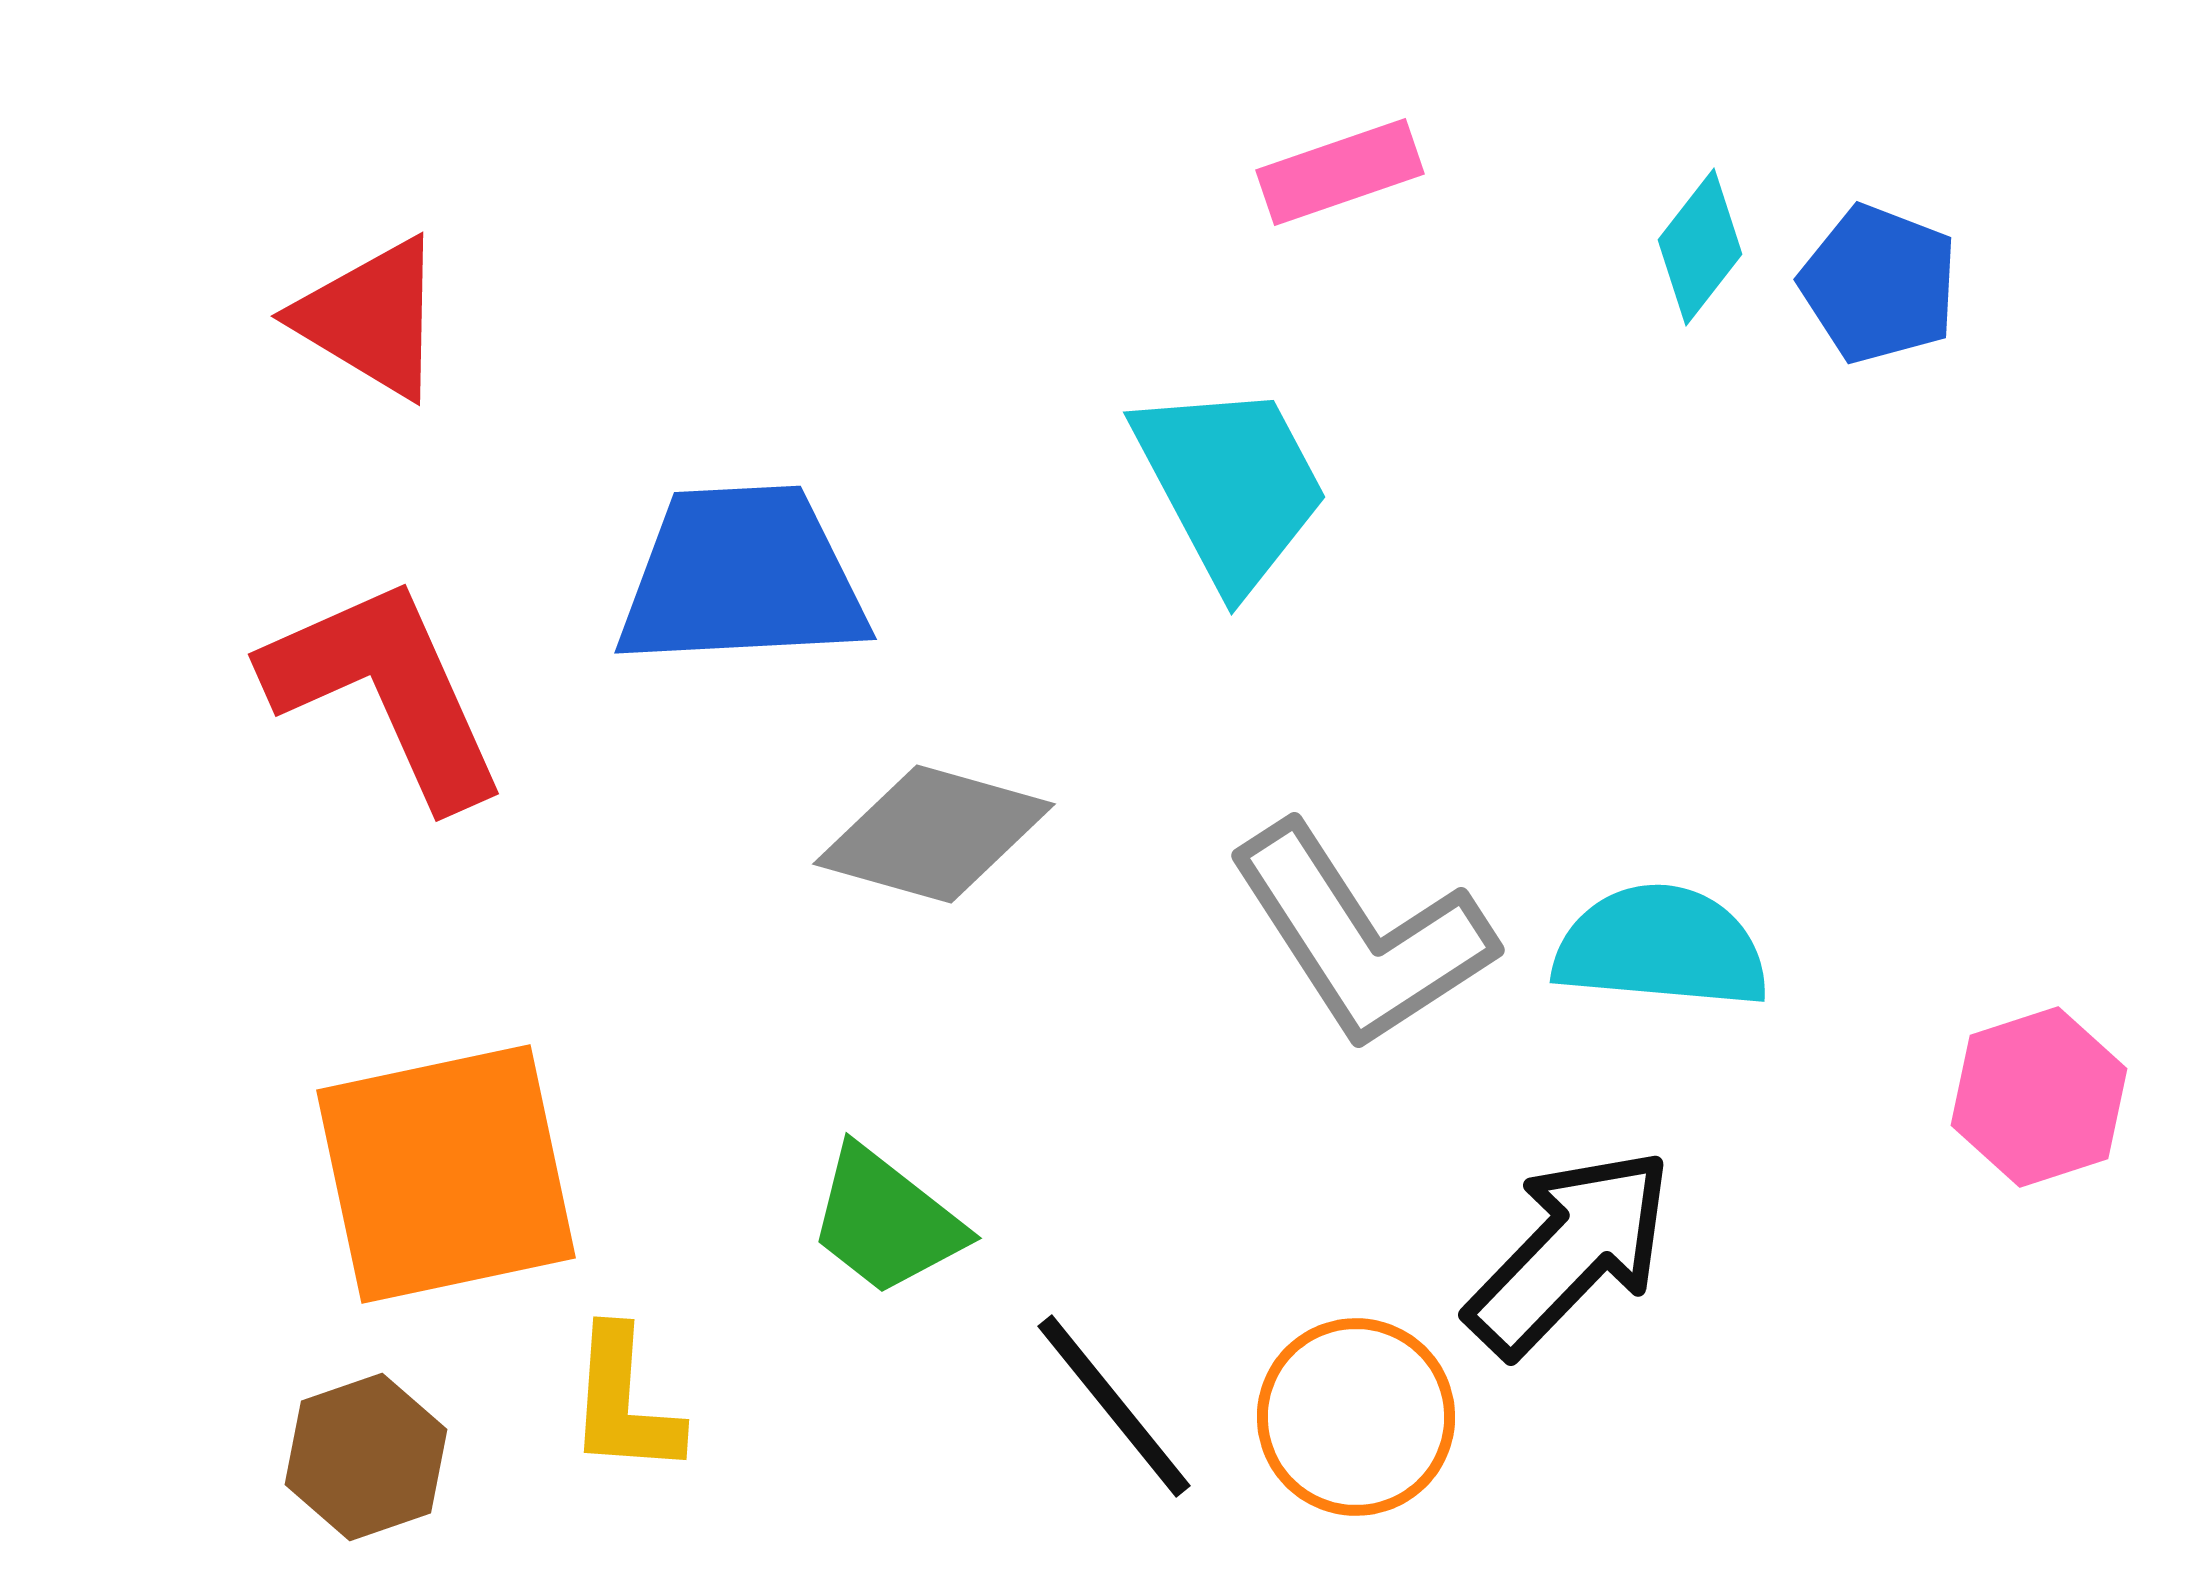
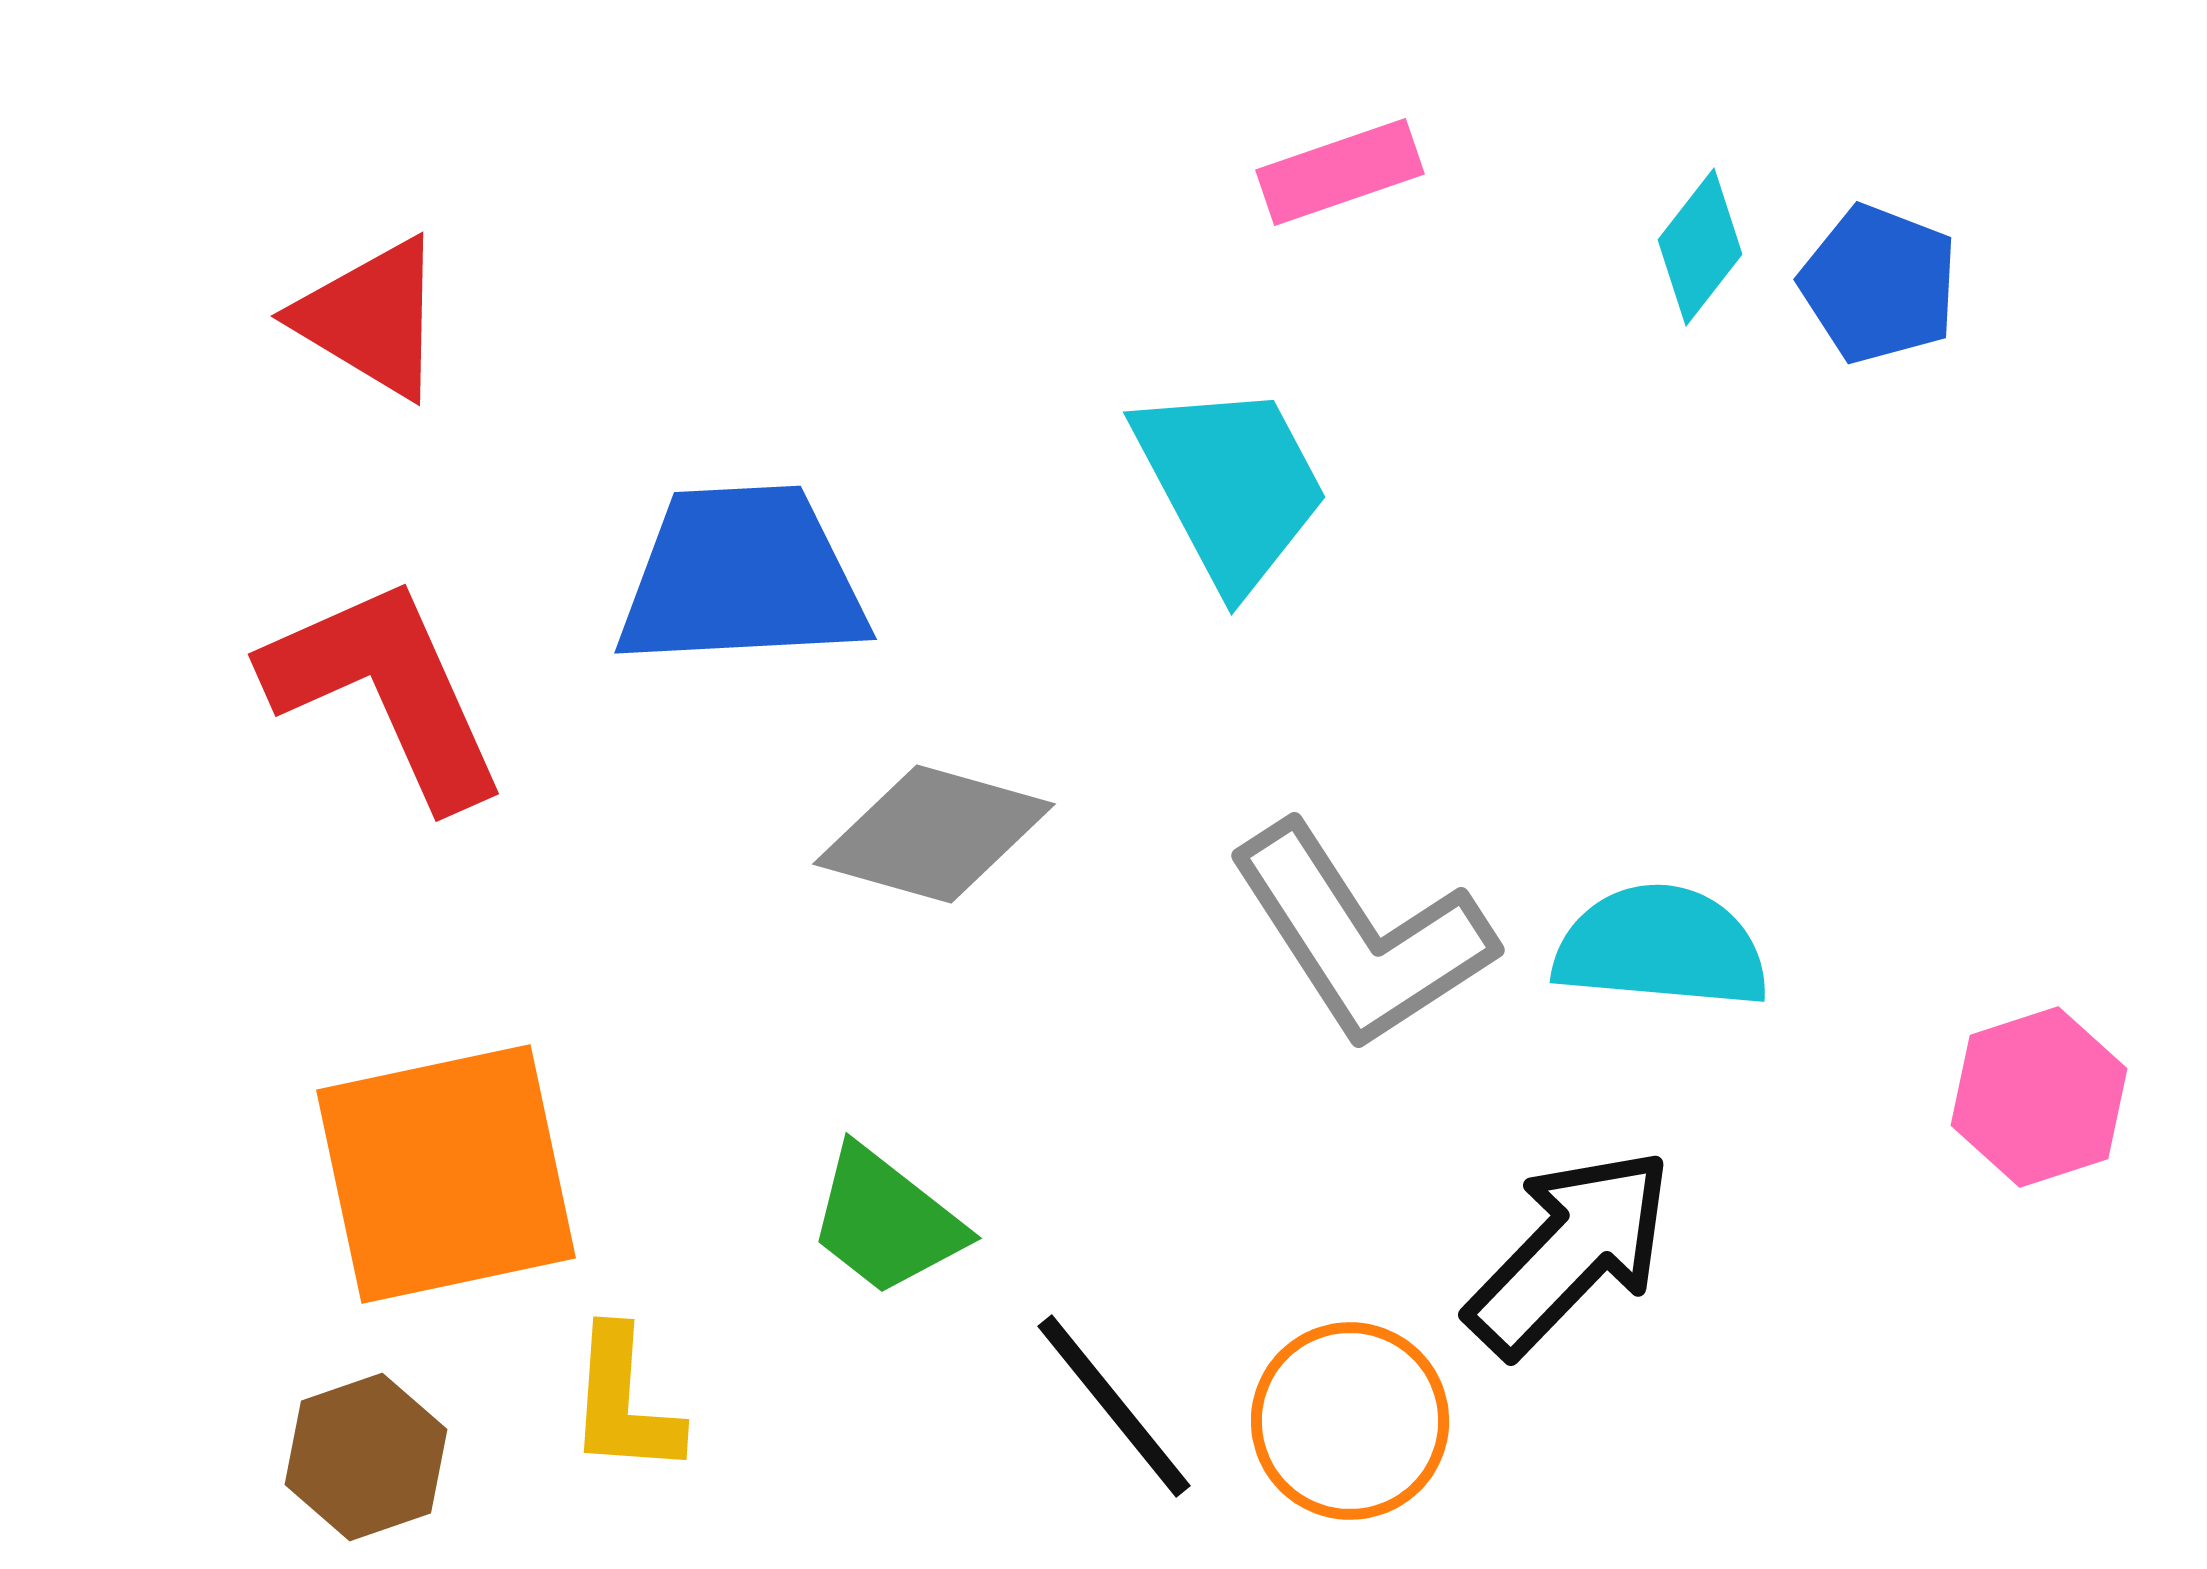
orange circle: moved 6 px left, 4 px down
